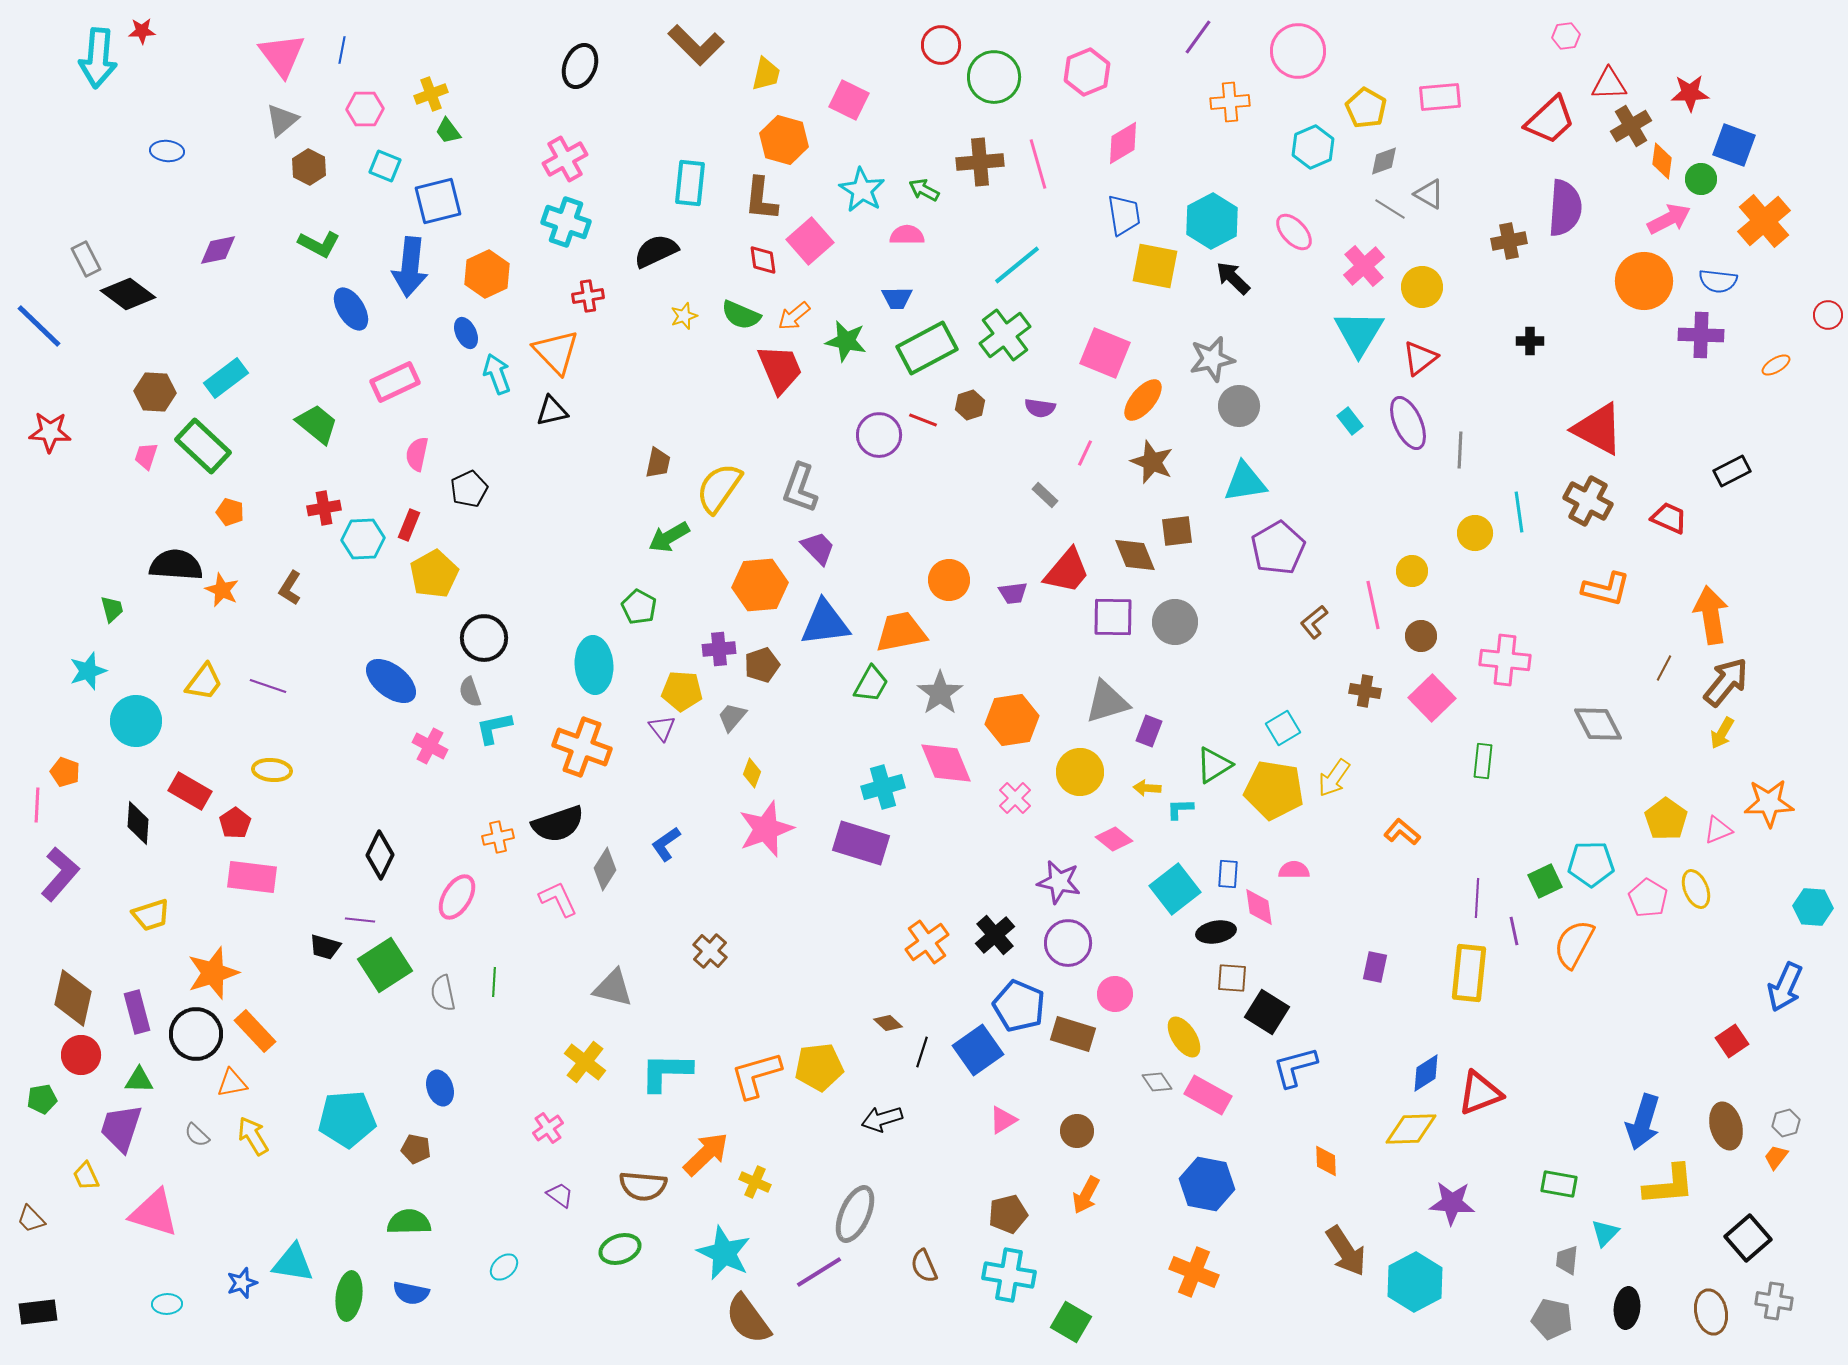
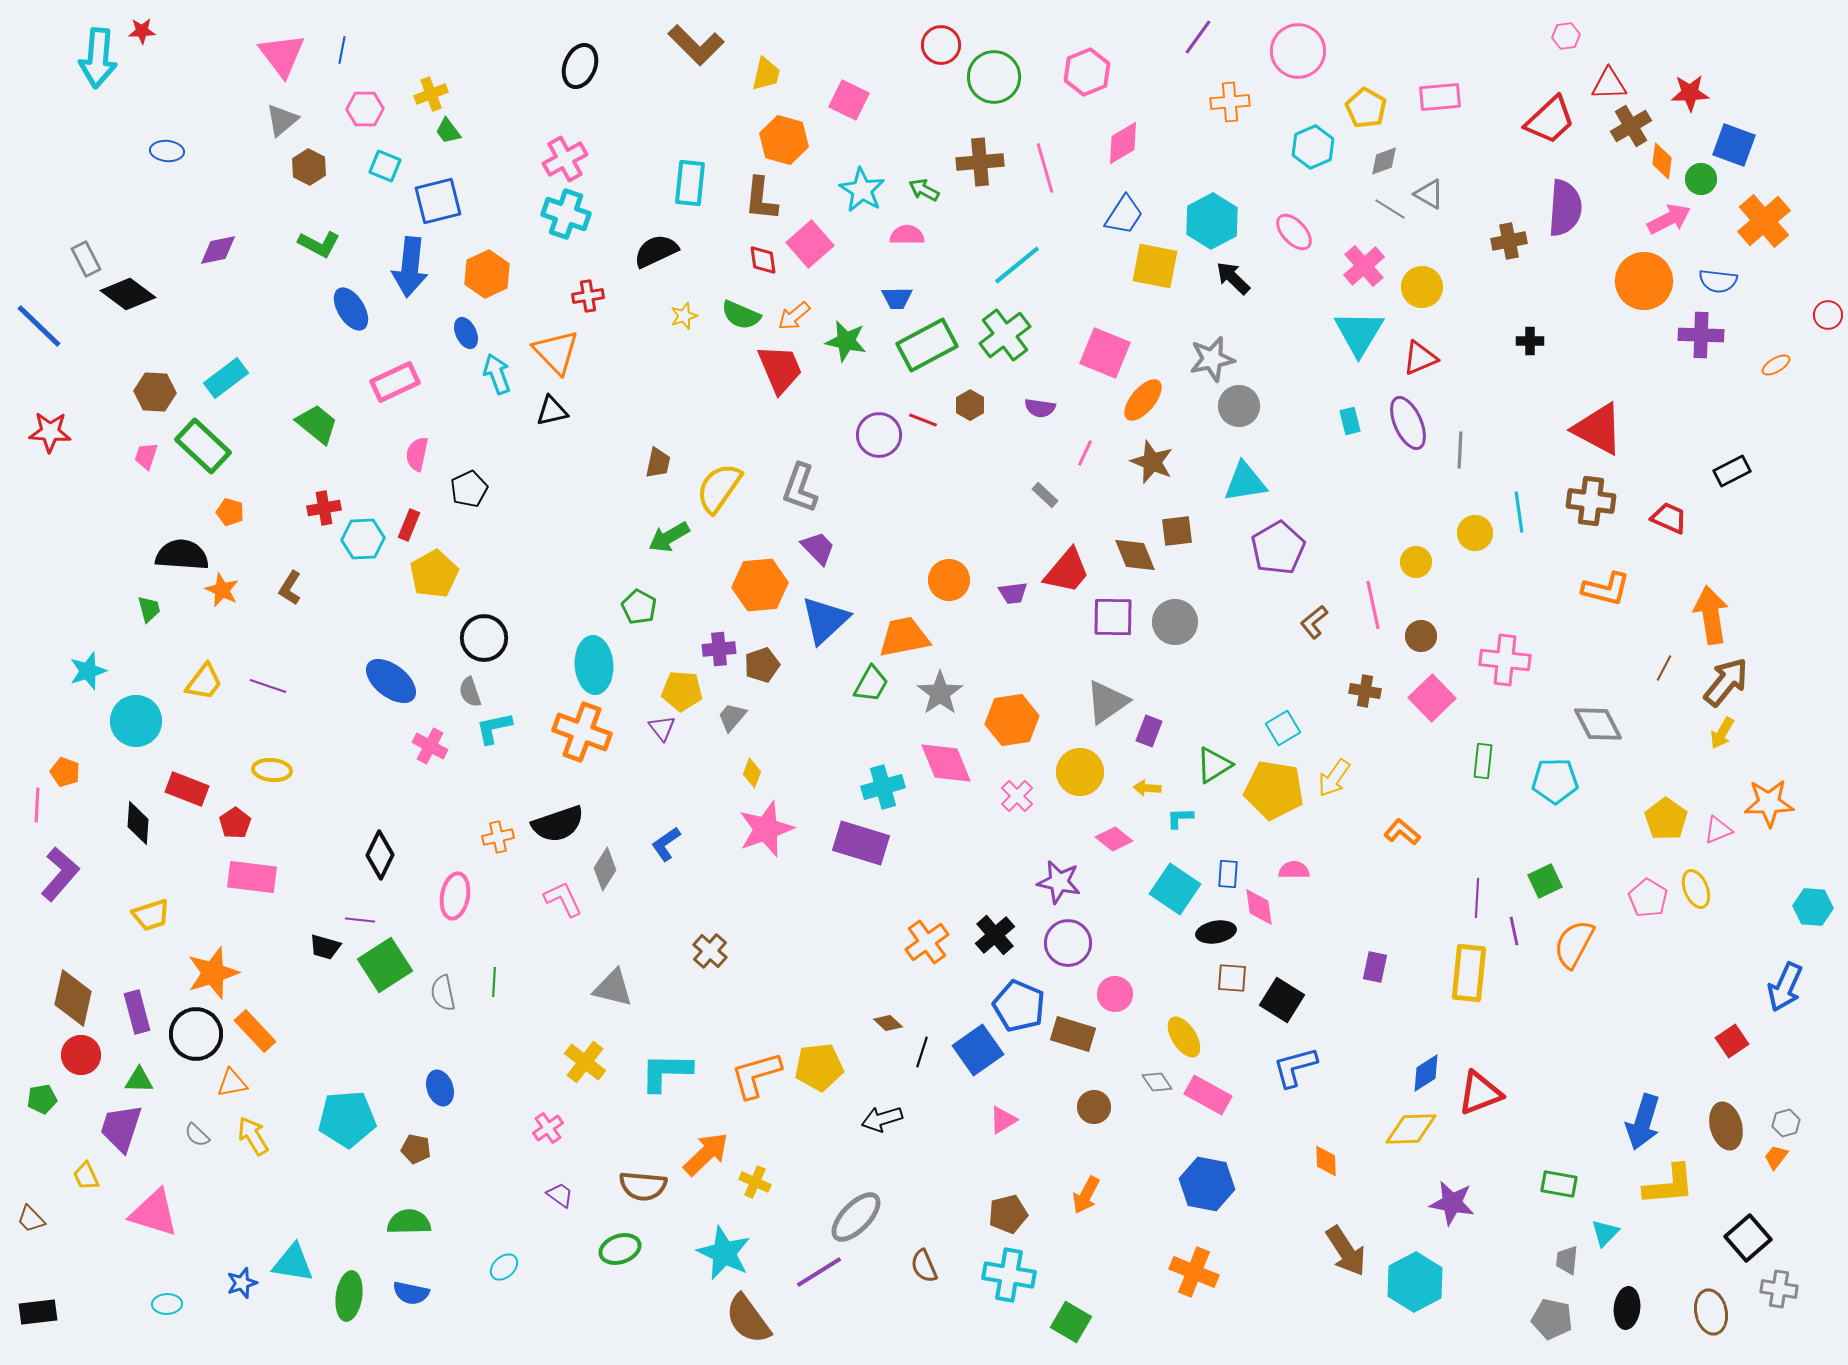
pink line at (1038, 164): moved 7 px right, 4 px down
blue trapezoid at (1124, 215): rotated 42 degrees clockwise
cyan cross at (566, 222): moved 8 px up
pink square at (810, 241): moved 3 px down
green rectangle at (927, 348): moved 3 px up
red triangle at (1420, 358): rotated 15 degrees clockwise
brown hexagon at (970, 405): rotated 12 degrees counterclockwise
cyan rectangle at (1350, 421): rotated 24 degrees clockwise
brown cross at (1588, 501): moved 3 px right; rotated 21 degrees counterclockwise
black semicircle at (176, 565): moved 6 px right, 10 px up
yellow circle at (1412, 571): moved 4 px right, 9 px up
green trapezoid at (112, 609): moved 37 px right
blue triangle at (825, 623): moved 3 px up; rotated 36 degrees counterclockwise
orange trapezoid at (901, 632): moved 3 px right, 5 px down
gray triangle at (1107, 702): rotated 18 degrees counterclockwise
orange cross at (582, 747): moved 15 px up
red rectangle at (190, 791): moved 3 px left, 2 px up; rotated 9 degrees counterclockwise
pink cross at (1015, 798): moved 2 px right, 2 px up
cyan L-shape at (1180, 809): moved 9 px down
cyan pentagon at (1591, 864): moved 36 px left, 83 px up
cyan square at (1175, 889): rotated 18 degrees counterclockwise
pink ellipse at (457, 897): moved 2 px left, 1 px up; rotated 21 degrees counterclockwise
pink L-shape at (558, 899): moved 5 px right
black square at (1267, 1012): moved 15 px right, 12 px up
brown circle at (1077, 1131): moved 17 px right, 24 px up
purple star at (1452, 1203): rotated 6 degrees clockwise
gray ellipse at (855, 1214): moved 1 px right, 3 px down; rotated 20 degrees clockwise
gray cross at (1774, 1301): moved 5 px right, 12 px up
